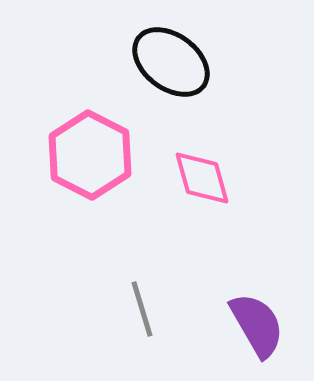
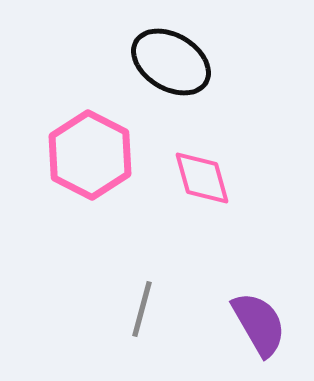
black ellipse: rotated 6 degrees counterclockwise
gray line: rotated 32 degrees clockwise
purple semicircle: moved 2 px right, 1 px up
